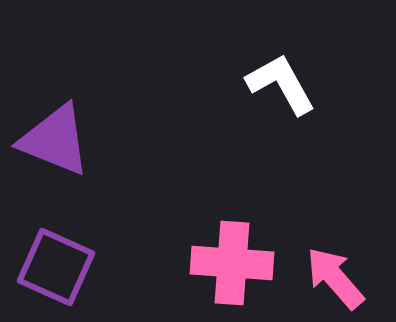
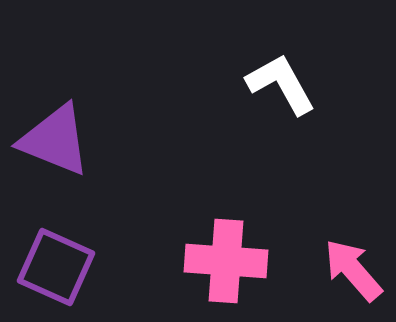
pink cross: moved 6 px left, 2 px up
pink arrow: moved 18 px right, 8 px up
